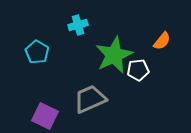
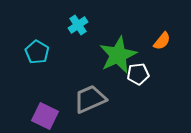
cyan cross: rotated 18 degrees counterclockwise
green star: moved 4 px right
white pentagon: moved 4 px down
